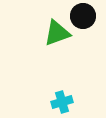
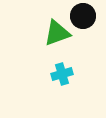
cyan cross: moved 28 px up
